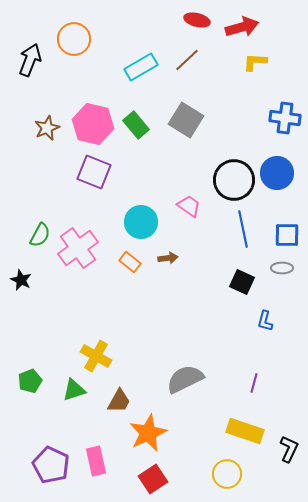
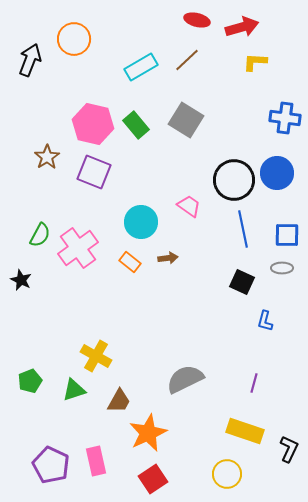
brown star: moved 29 px down; rotated 10 degrees counterclockwise
